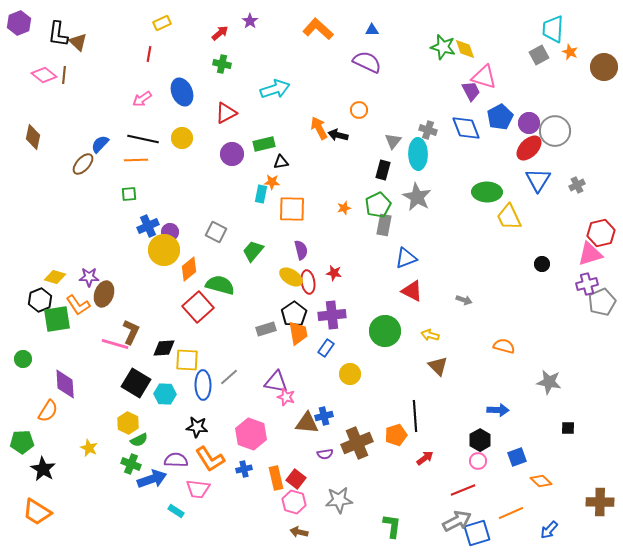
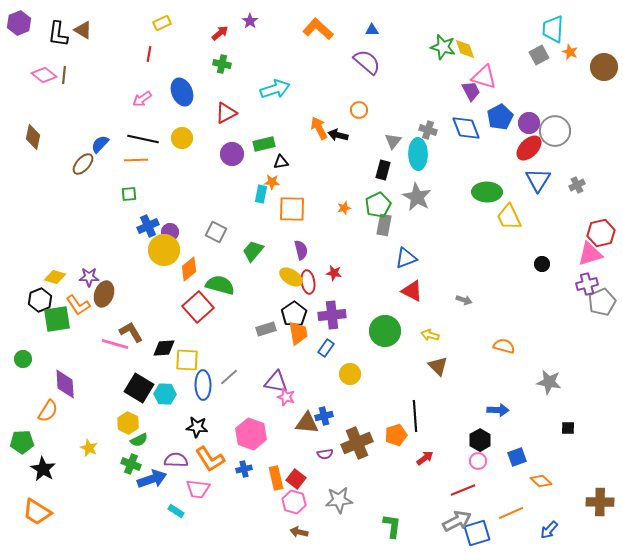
brown triangle at (78, 42): moved 5 px right, 12 px up; rotated 12 degrees counterclockwise
purple semicircle at (367, 62): rotated 16 degrees clockwise
brown L-shape at (131, 332): rotated 55 degrees counterclockwise
black square at (136, 383): moved 3 px right, 5 px down
